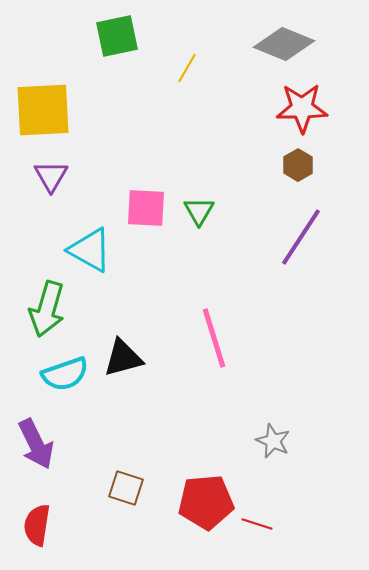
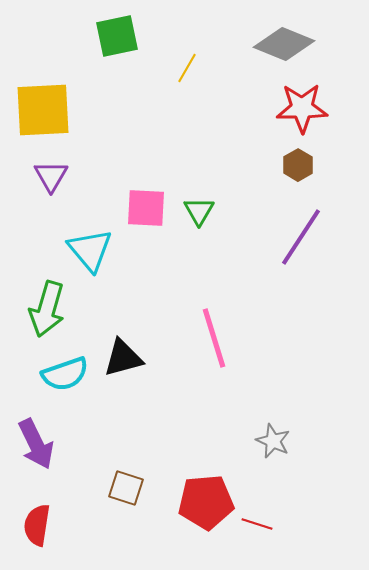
cyan triangle: rotated 21 degrees clockwise
